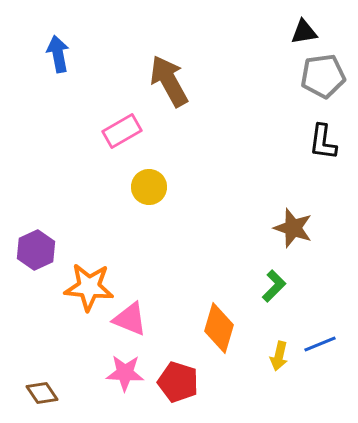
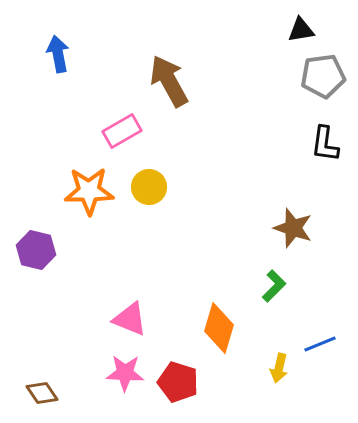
black triangle: moved 3 px left, 2 px up
black L-shape: moved 2 px right, 2 px down
purple hexagon: rotated 21 degrees counterclockwise
orange star: moved 96 px up; rotated 6 degrees counterclockwise
yellow arrow: moved 12 px down
